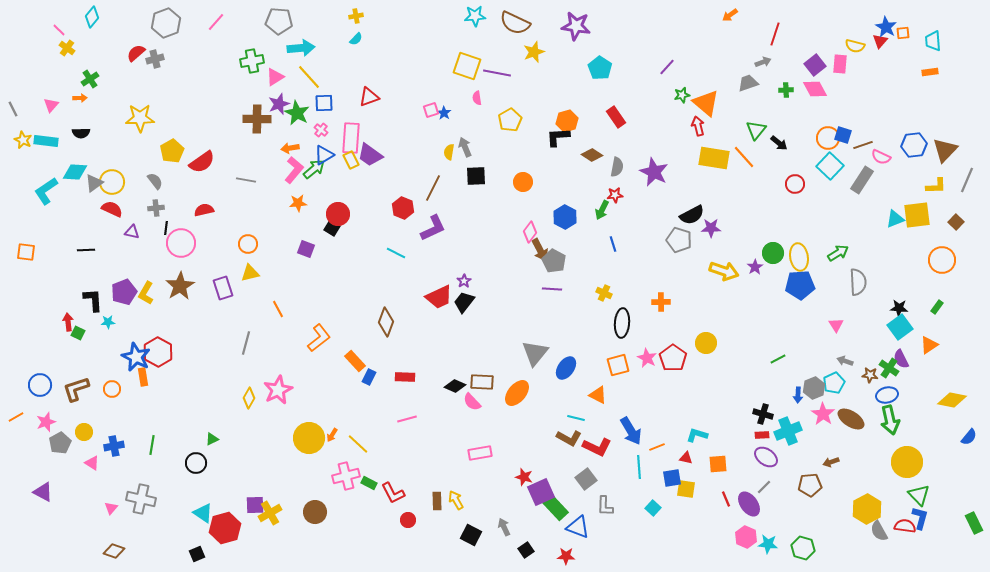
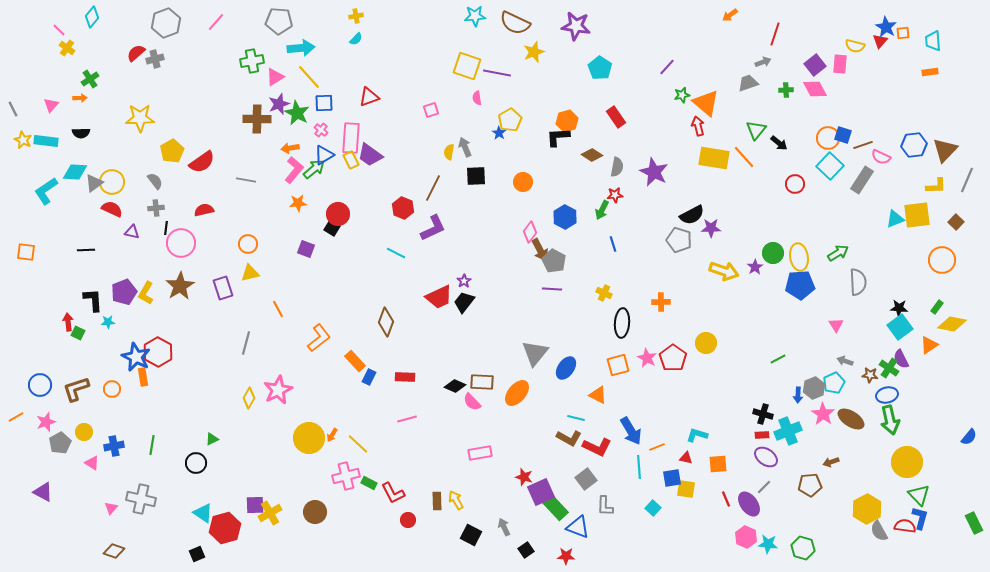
blue star at (444, 113): moved 55 px right, 20 px down
yellow diamond at (952, 400): moved 76 px up
